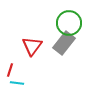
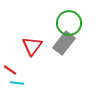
red line: rotated 72 degrees counterclockwise
